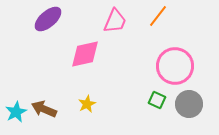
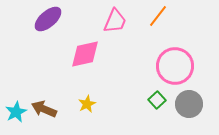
green square: rotated 24 degrees clockwise
